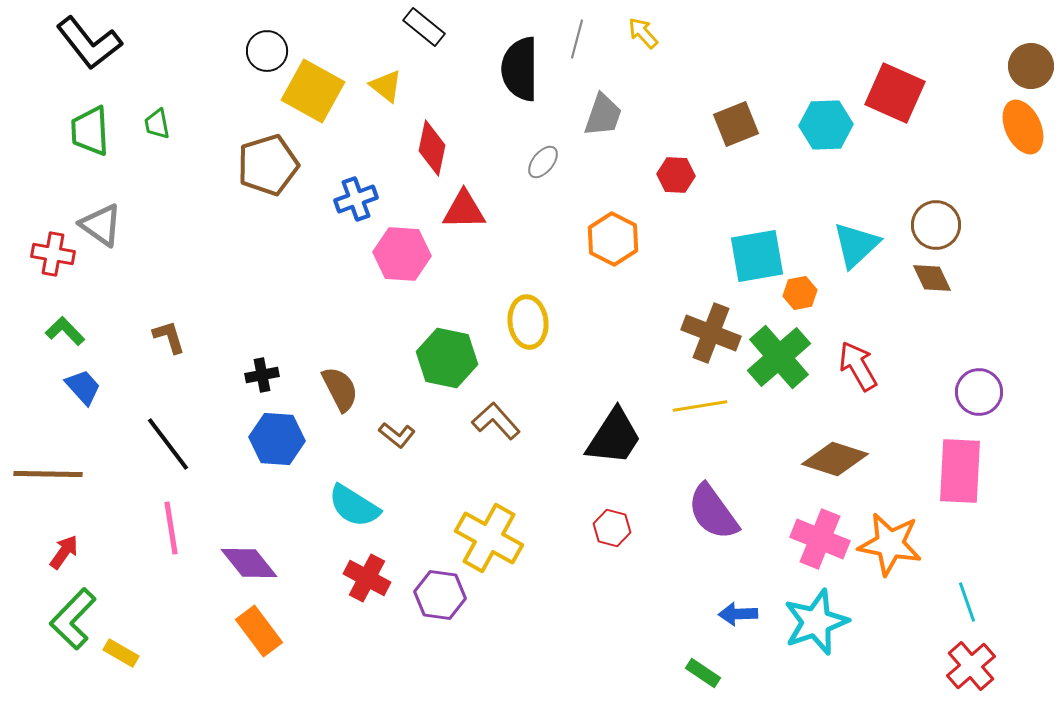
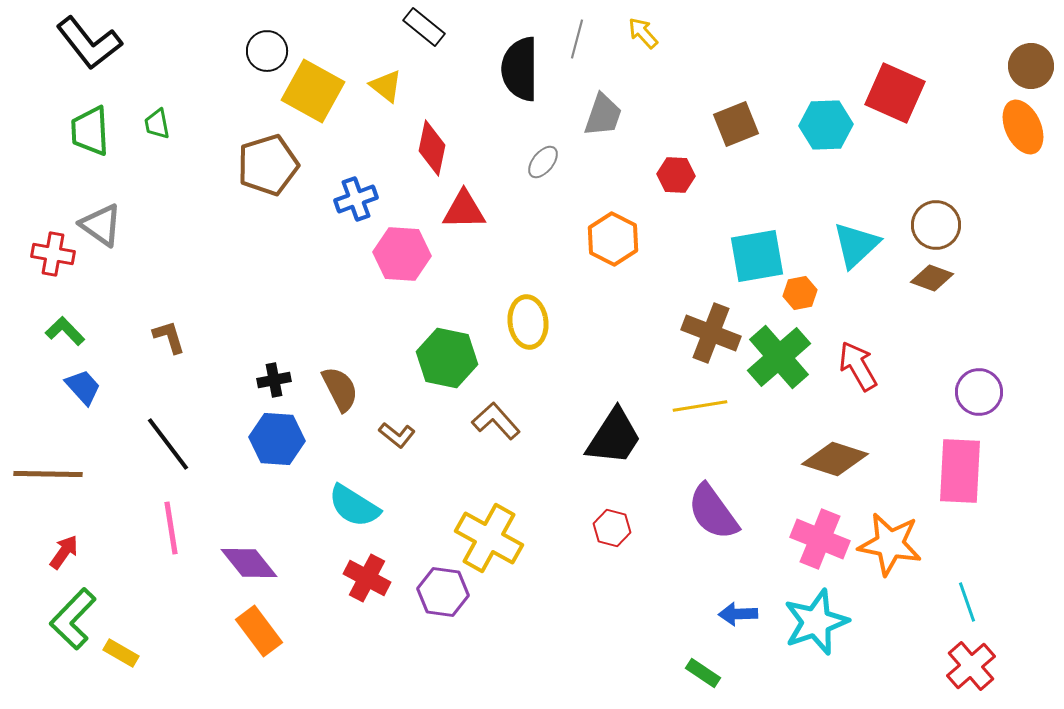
brown diamond at (932, 278): rotated 45 degrees counterclockwise
black cross at (262, 375): moved 12 px right, 5 px down
purple hexagon at (440, 595): moved 3 px right, 3 px up
